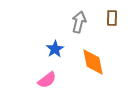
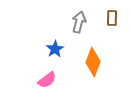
orange diamond: rotated 32 degrees clockwise
